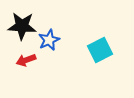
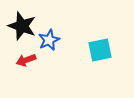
black star: rotated 16 degrees clockwise
cyan square: rotated 15 degrees clockwise
